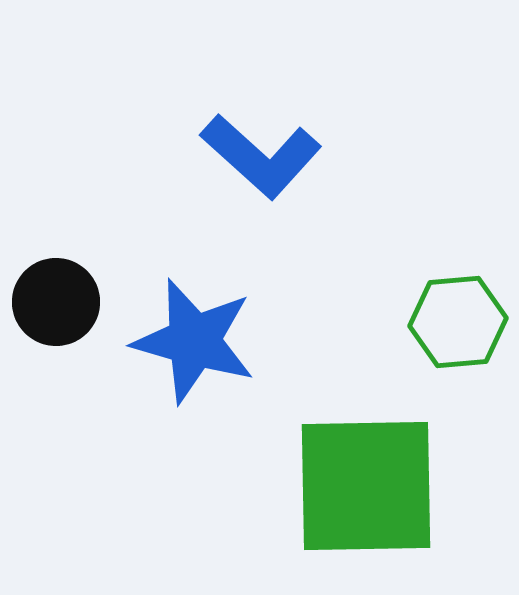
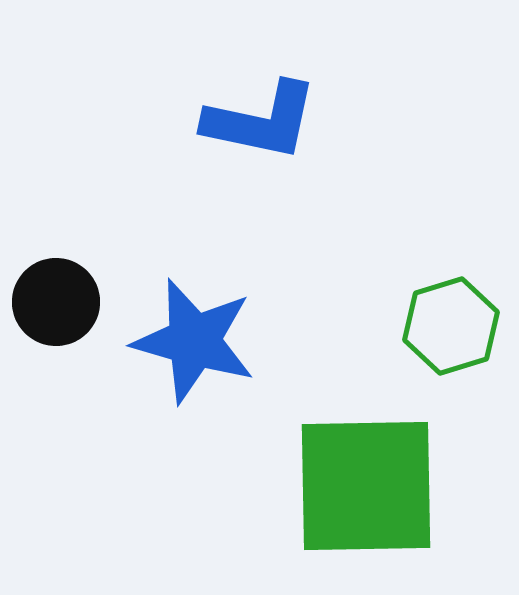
blue L-shape: moved 35 px up; rotated 30 degrees counterclockwise
green hexagon: moved 7 px left, 4 px down; rotated 12 degrees counterclockwise
